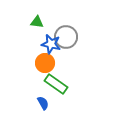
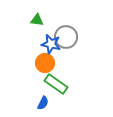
green triangle: moved 2 px up
blue semicircle: rotated 56 degrees clockwise
